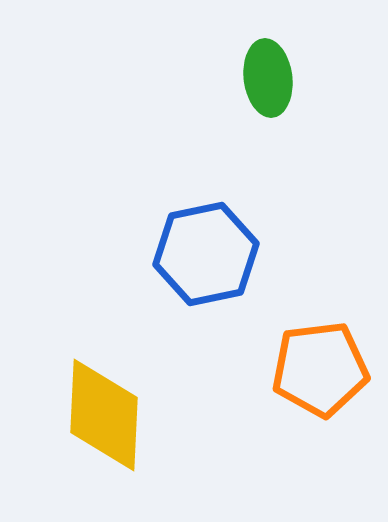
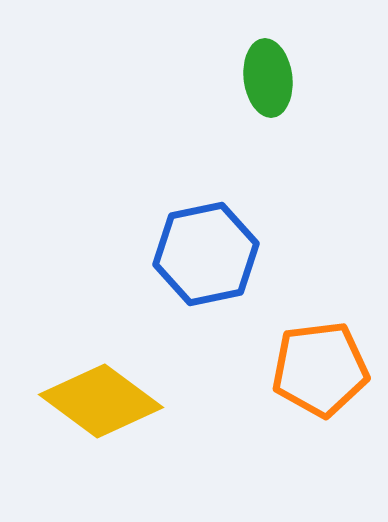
yellow diamond: moved 3 px left, 14 px up; rotated 56 degrees counterclockwise
